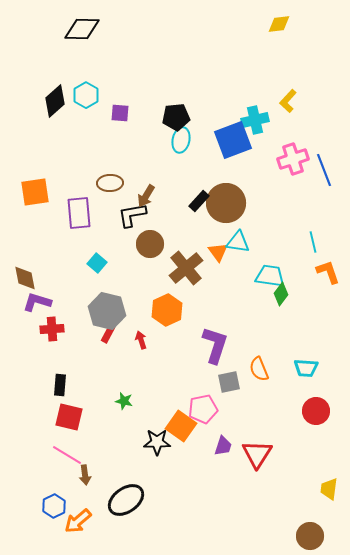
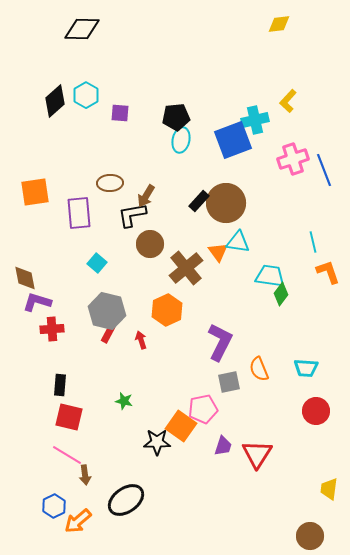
purple L-shape at (215, 345): moved 5 px right, 3 px up; rotated 9 degrees clockwise
